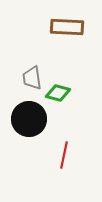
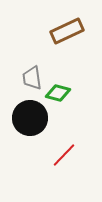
brown rectangle: moved 4 px down; rotated 28 degrees counterclockwise
black circle: moved 1 px right, 1 px up
red line: rotated 32 degrees clockwise
